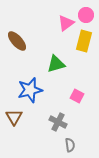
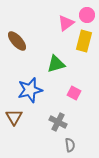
pink circle: moved 1 px right
pink square: moved 3 px left, 3 px up
